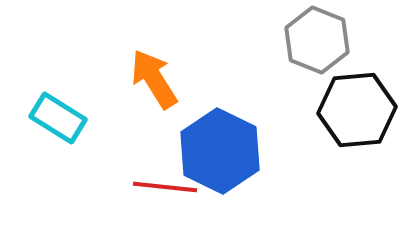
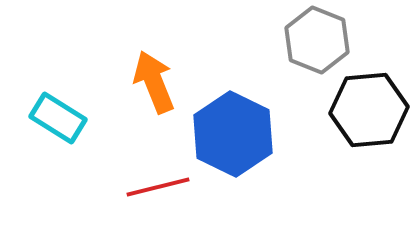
orange arrow: moved 3 px down; rotated 10 degrees clockwise
black hexagon: moved 12 px right
blue hexagon: moved 13 px right, 17 px up
red line: moved 7 px left; rotated 20 degrees counterclockwise
